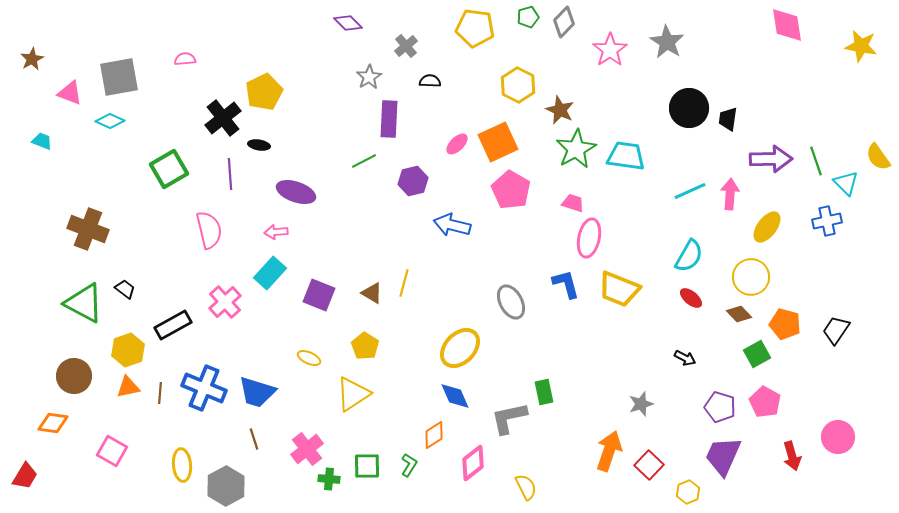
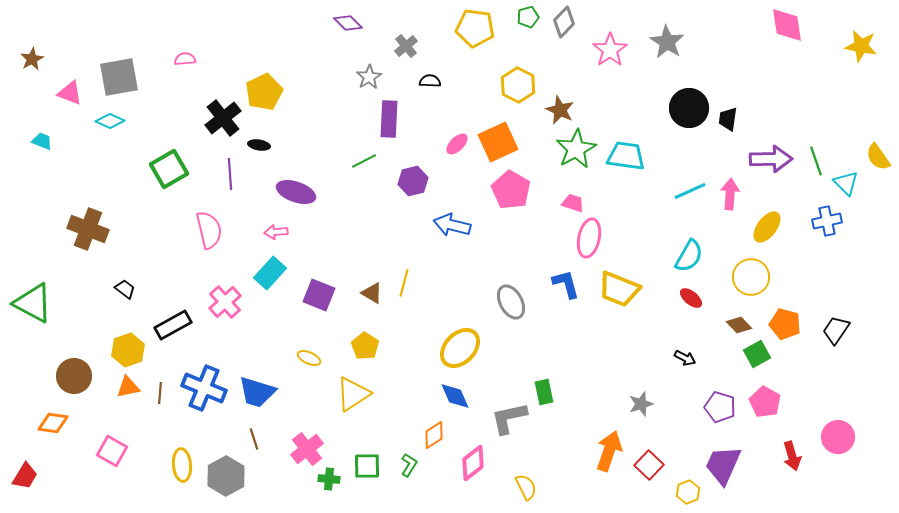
green triangle at (84, 303): moved 51 px left
brown diamond at (739, 314): moved 11 px down
purple trapezoid at (723, 456): moved 9 px down
gray hexagon at (226, 486): moved 10 px up
